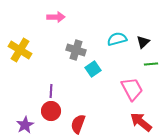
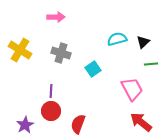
gray cross: moved 15 px left, 3 px down
